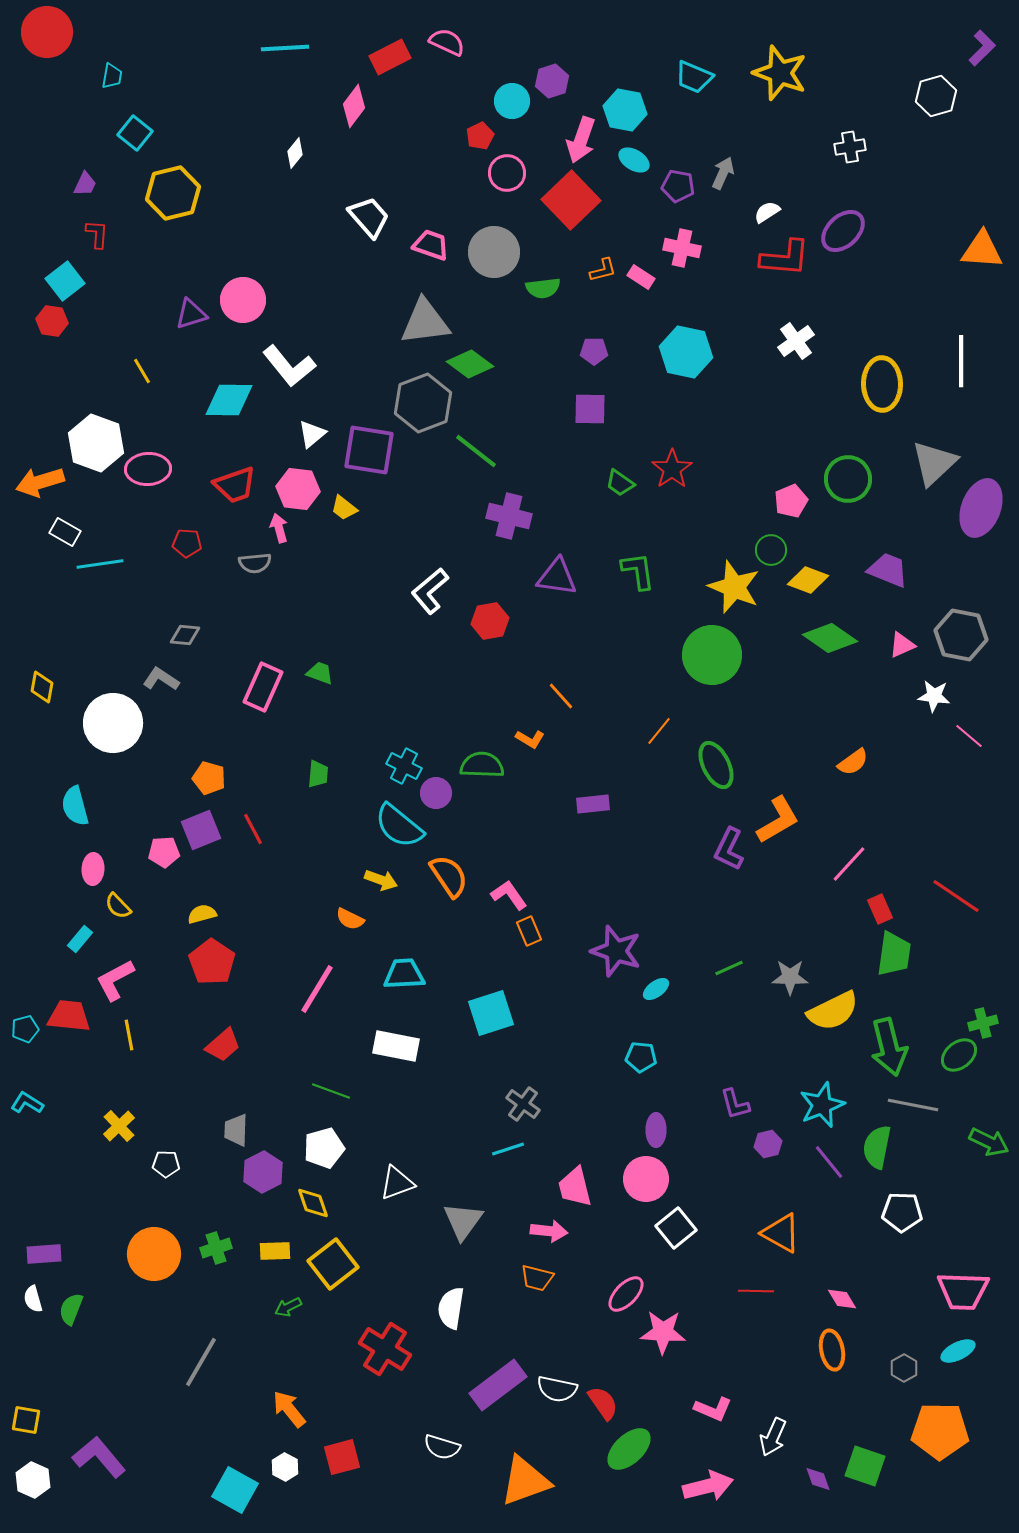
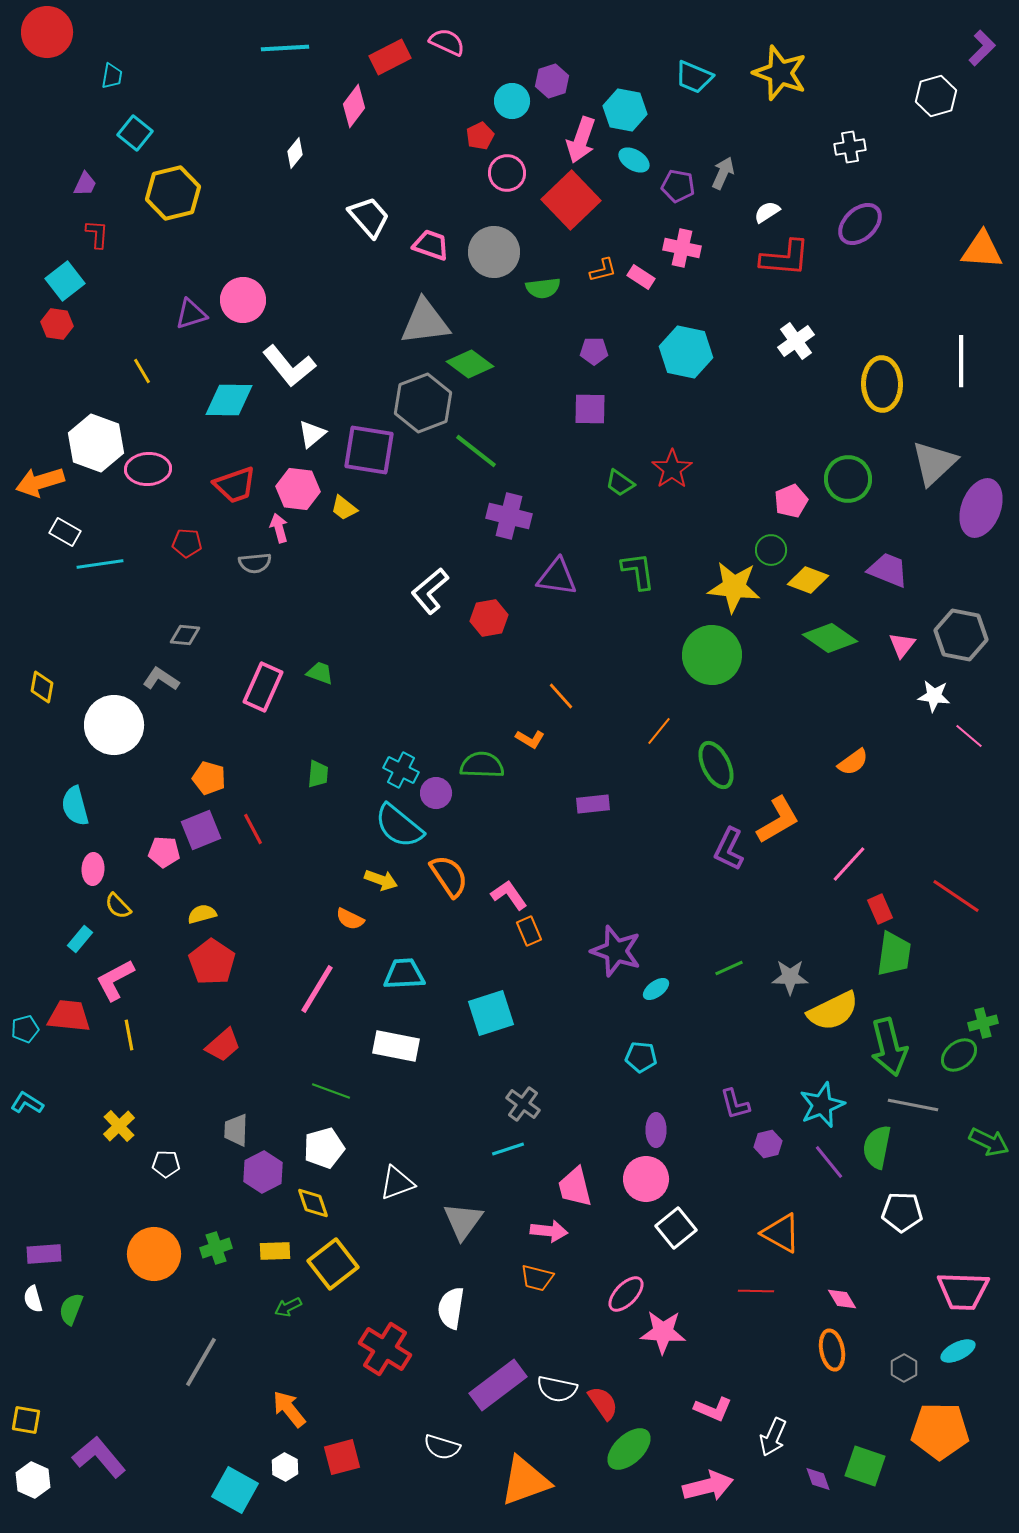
purple ellipse at (843, 231): moved 17 px right, 7 px up
red hexagon at (52, 321): moved 5 px right, 3 px down
yellow star at (734, 587): rotated 16 degrees counterclockwise
red hexagon at (490, 621): moved 1 px left, 3 px up
pink triangle at (902, 645): rotated 28 degrees counterclockwise
white circle at (113, 723): moved 1 px right, 2 px down
cyan cross at (404, 766): moved 3 px left, 4 px down
pink pentagon at (164, 852): rotated 8 degrees clockwise
